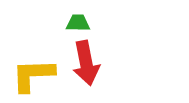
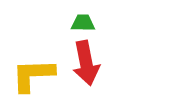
green trapezoid: moved 5 px right
